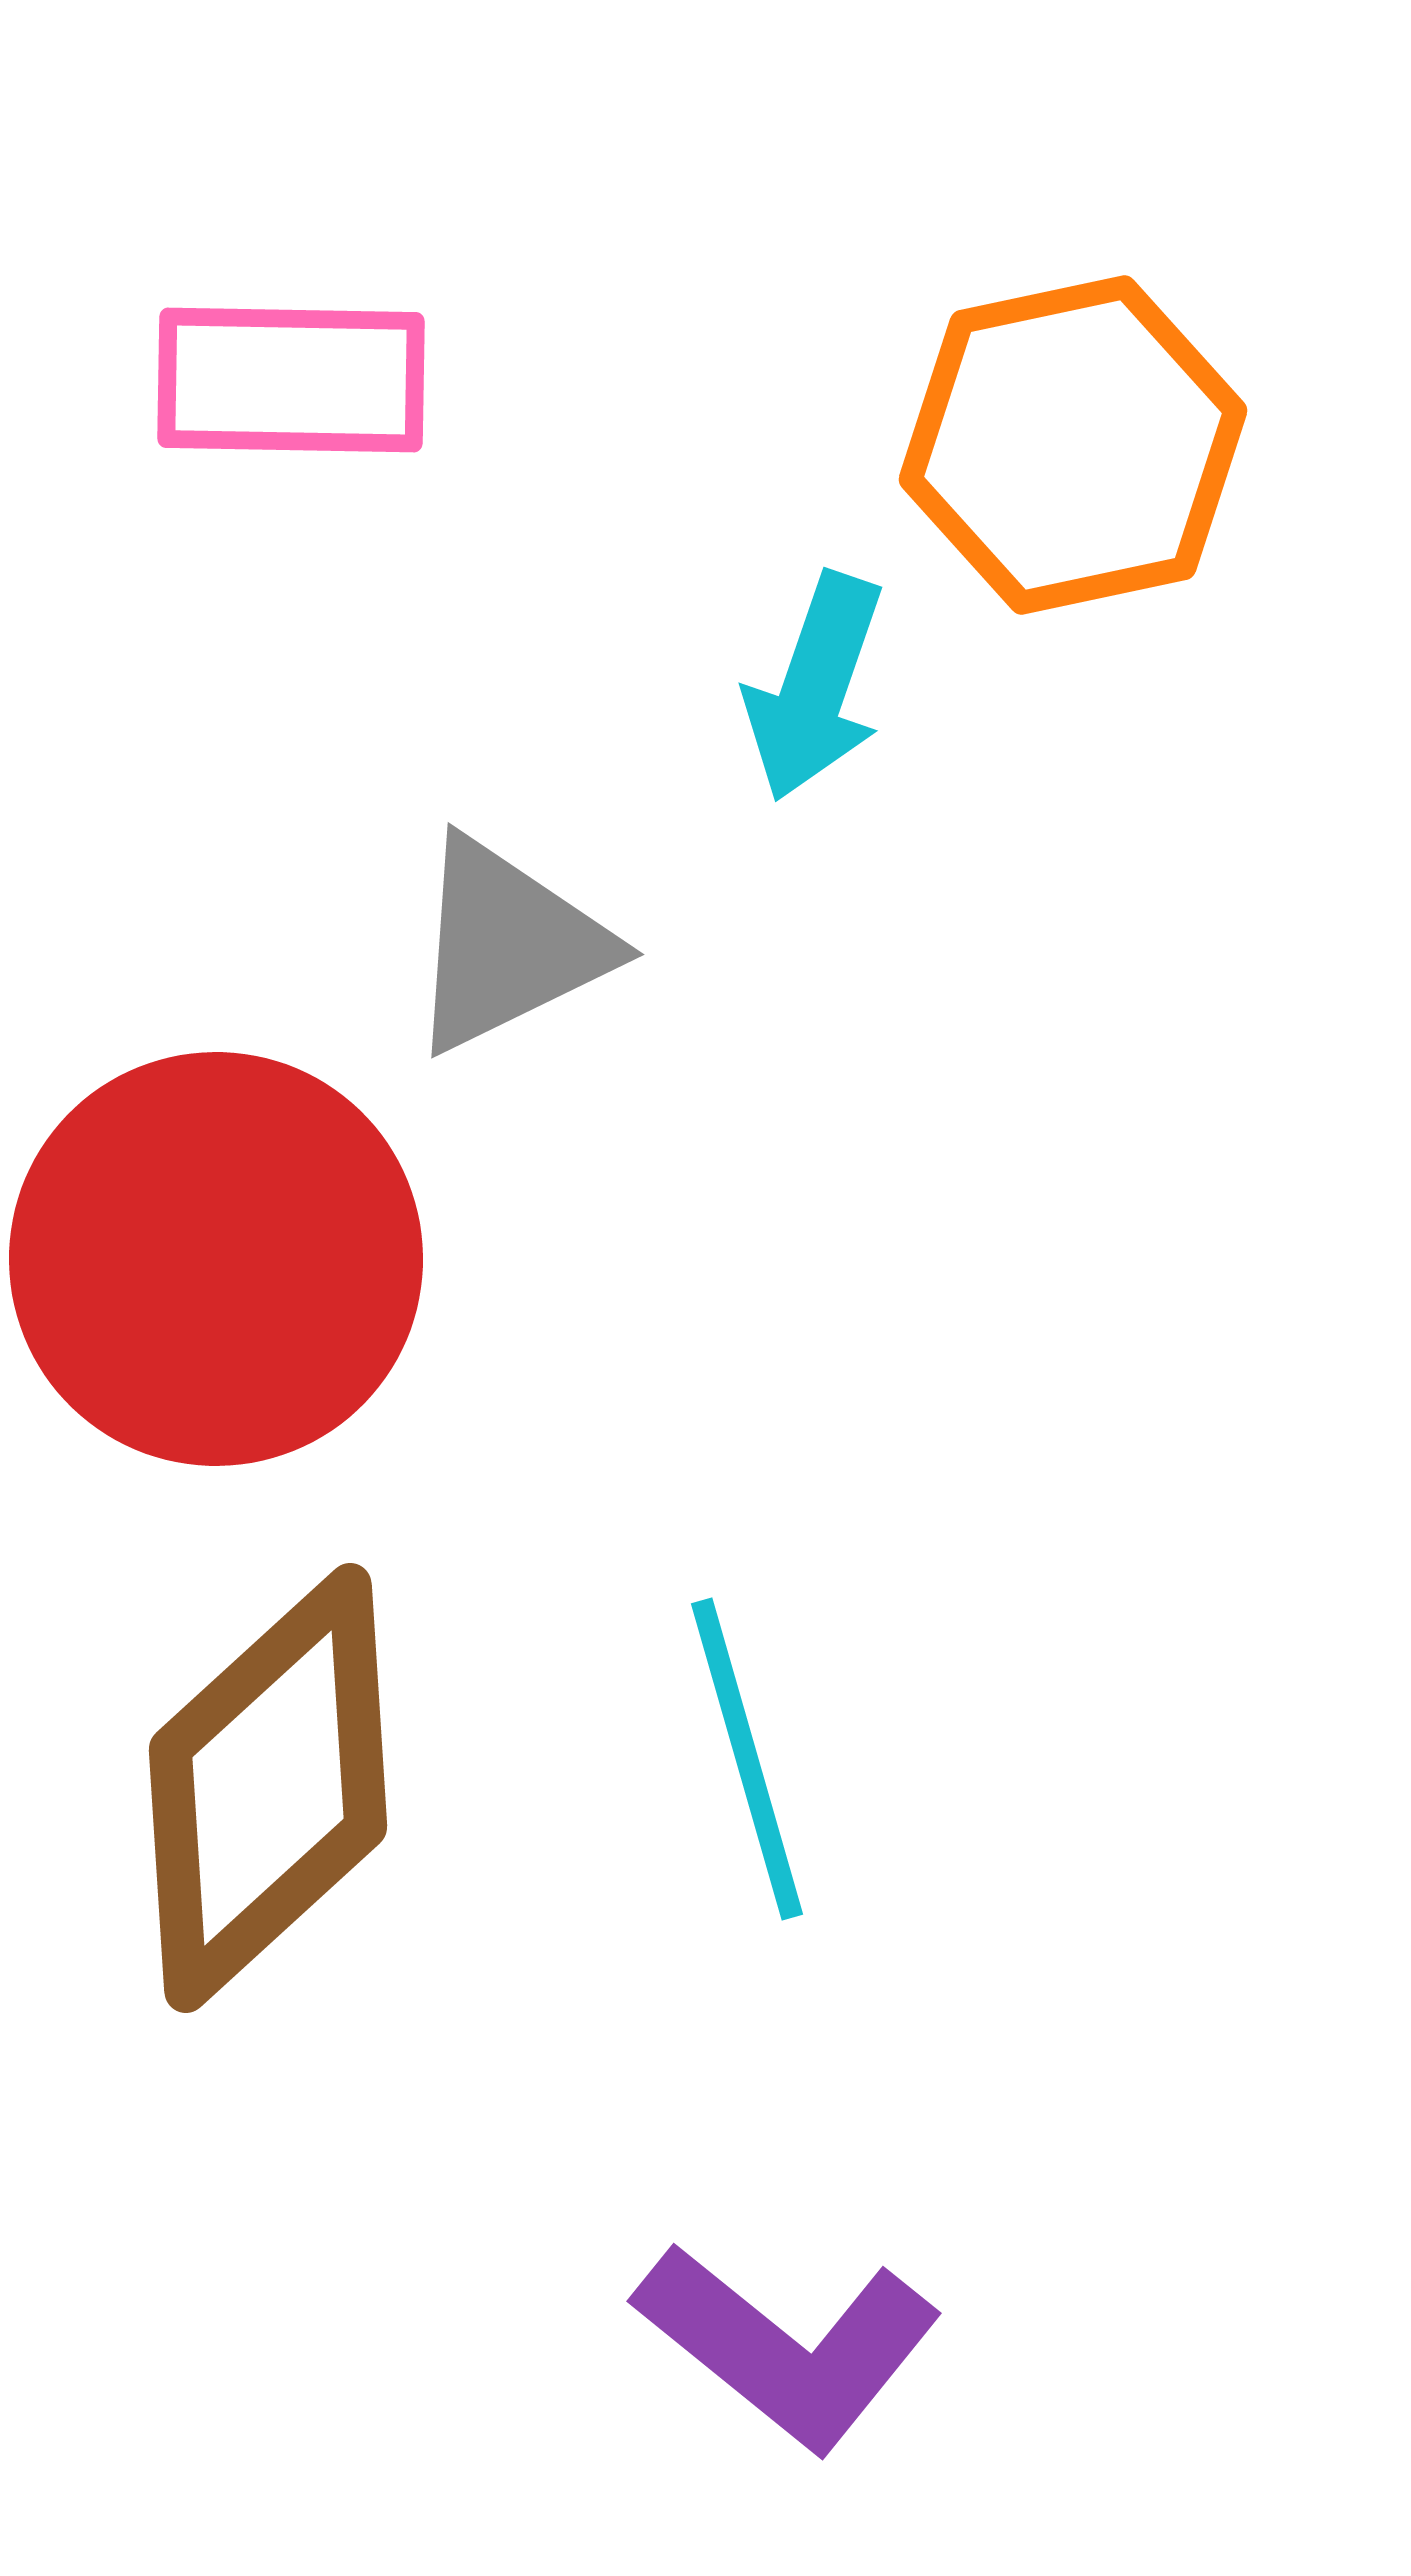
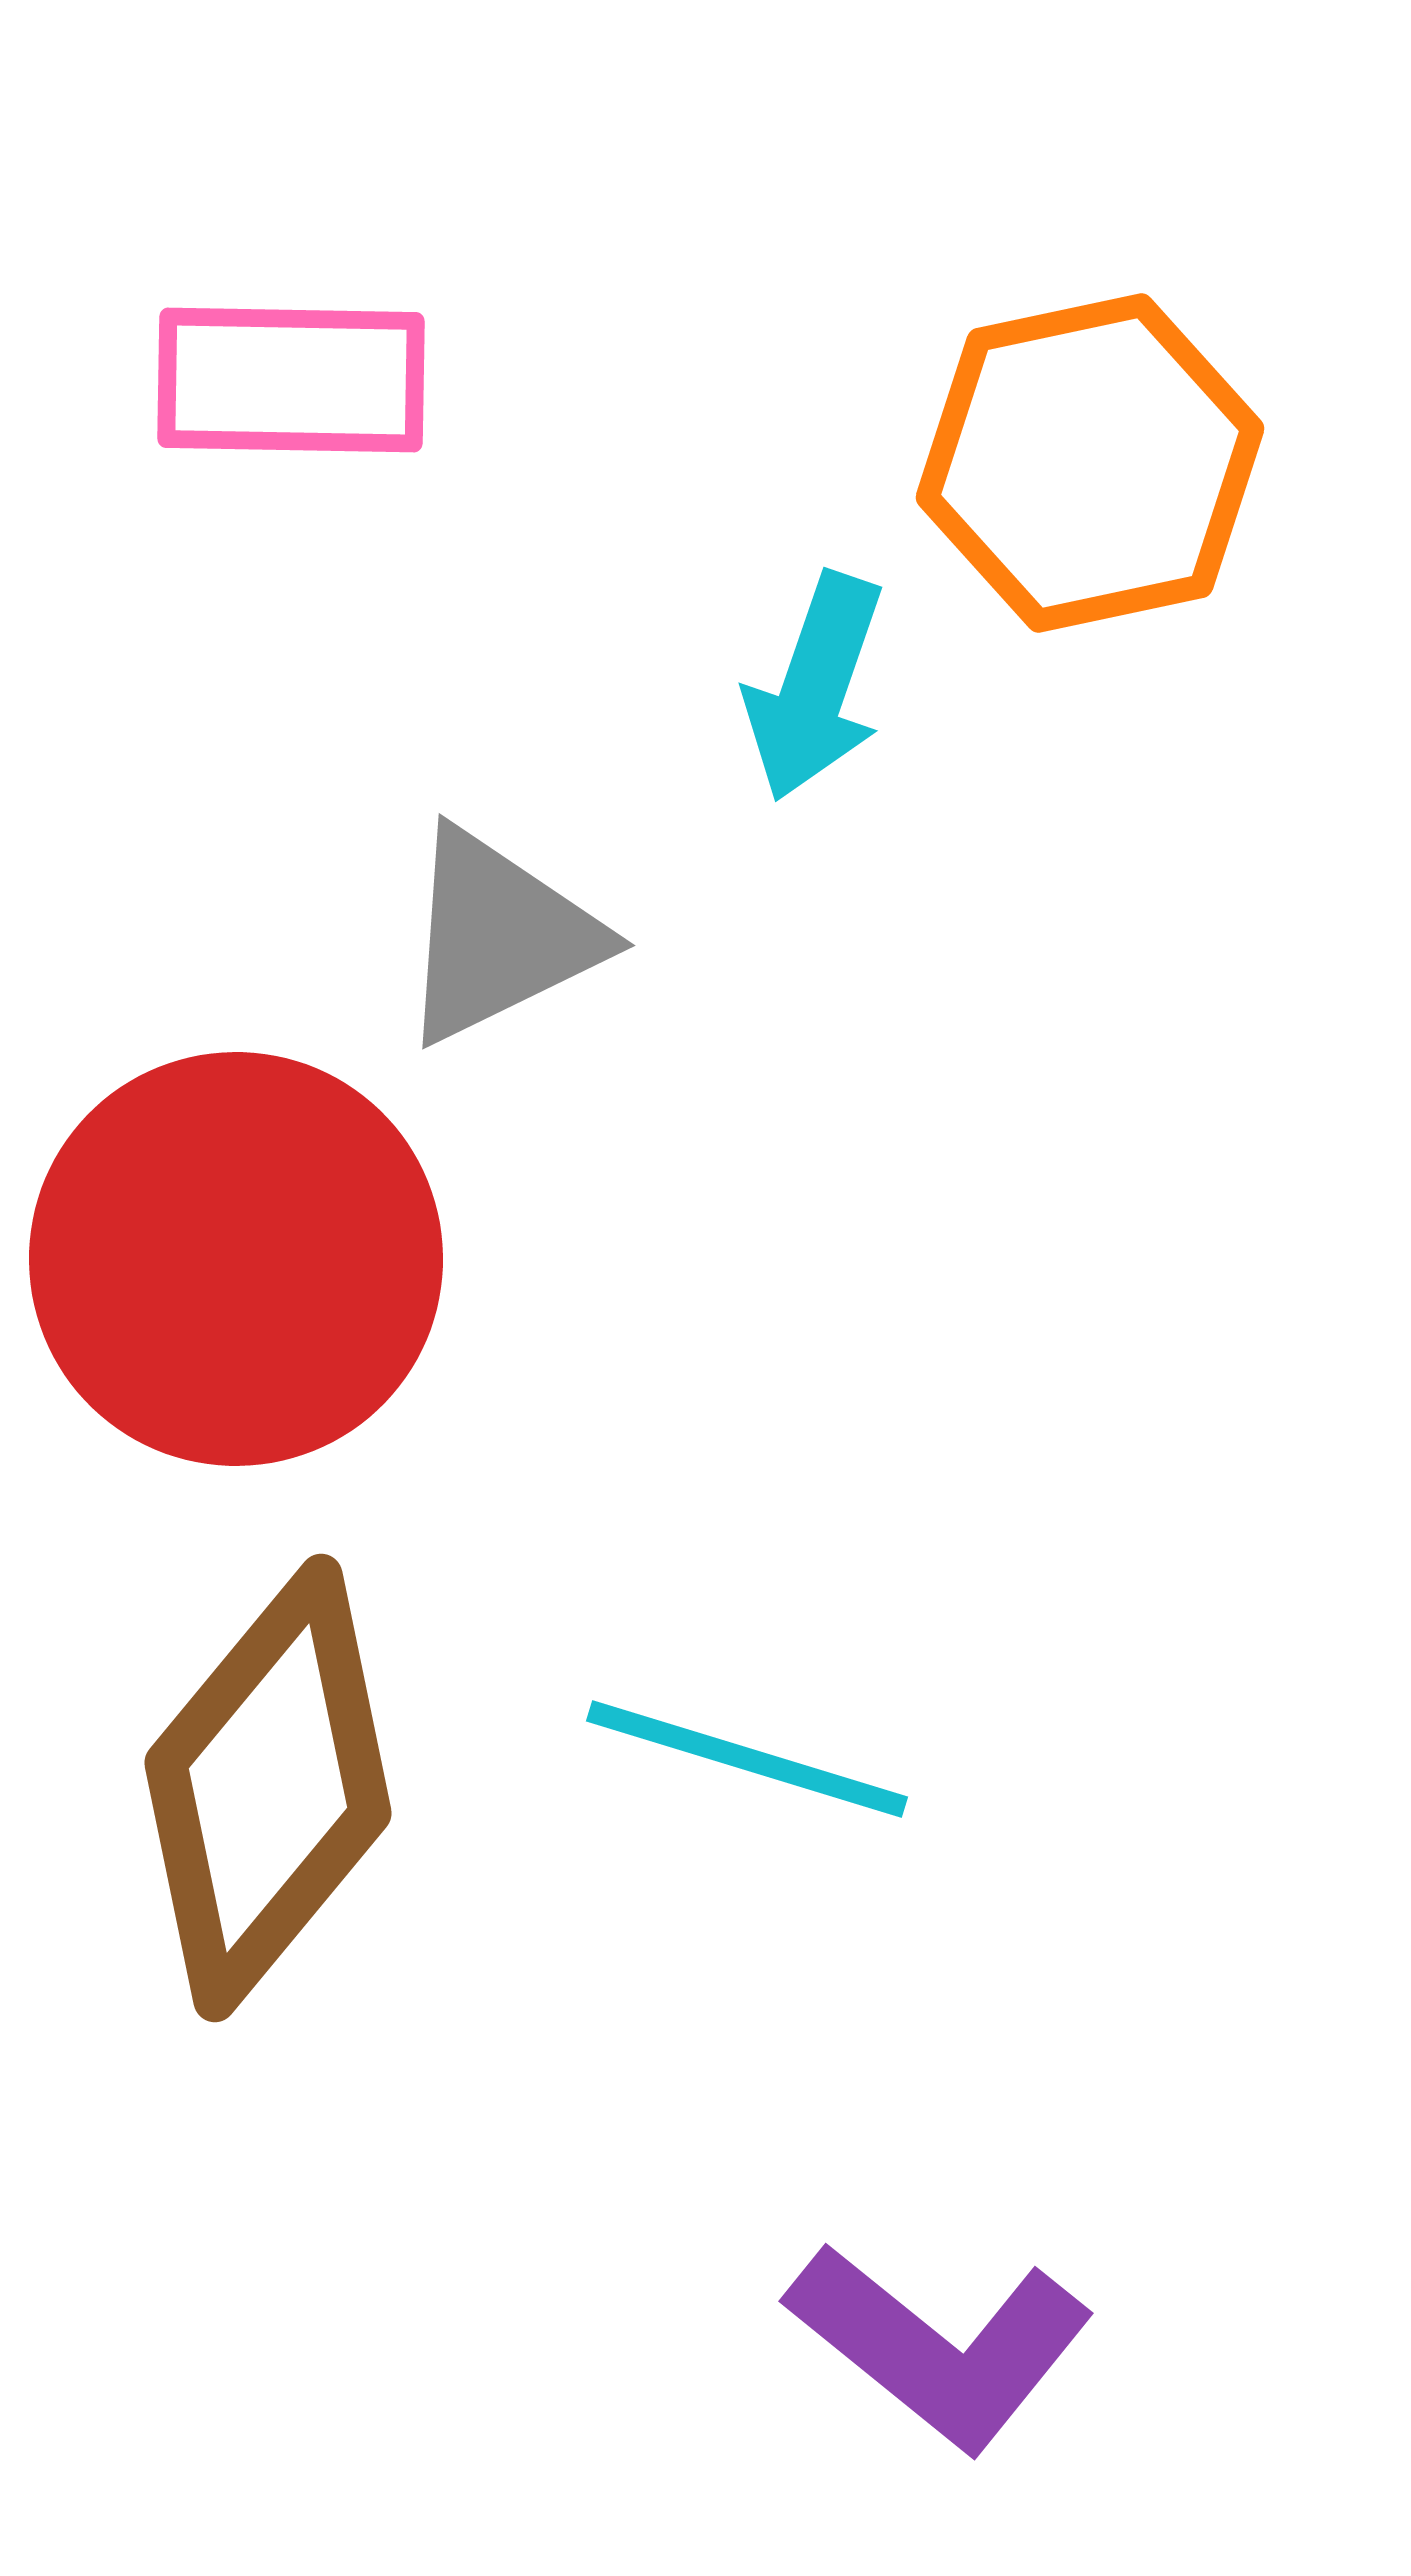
orange hexagon: moved 17 px right, 18 px down
gray triangle: moved 9 px left, 9 px up
red circle: moved 20 px right
cyan line: rotated 57 degrees counterclockwise
brown diamond: rotated 8 degrees counterclockwise
purple L-shape: moved 152 px right
